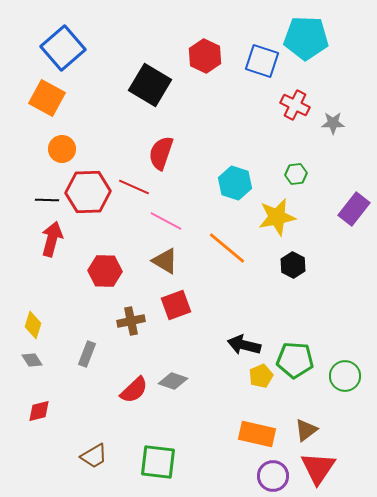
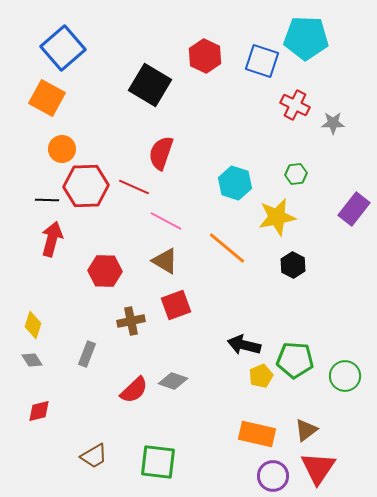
red hexagon at (88, 192): moved 2 px left, 6 px up
